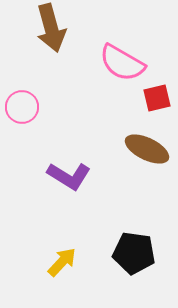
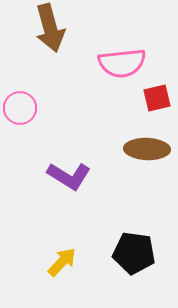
brown arrow: moved 1 px left
pink semicircle: rotated 36 degrees counterclockwise
pink circle: moved 2 px left, 1 px down
brown ellipse: rotated 24 degrees counterclockwise
